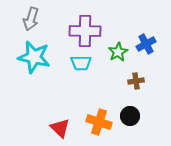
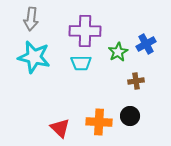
gray arrow: rotated 10 degrees counterclockwise
orange cross: rotated 15 degrees counterclockwise
